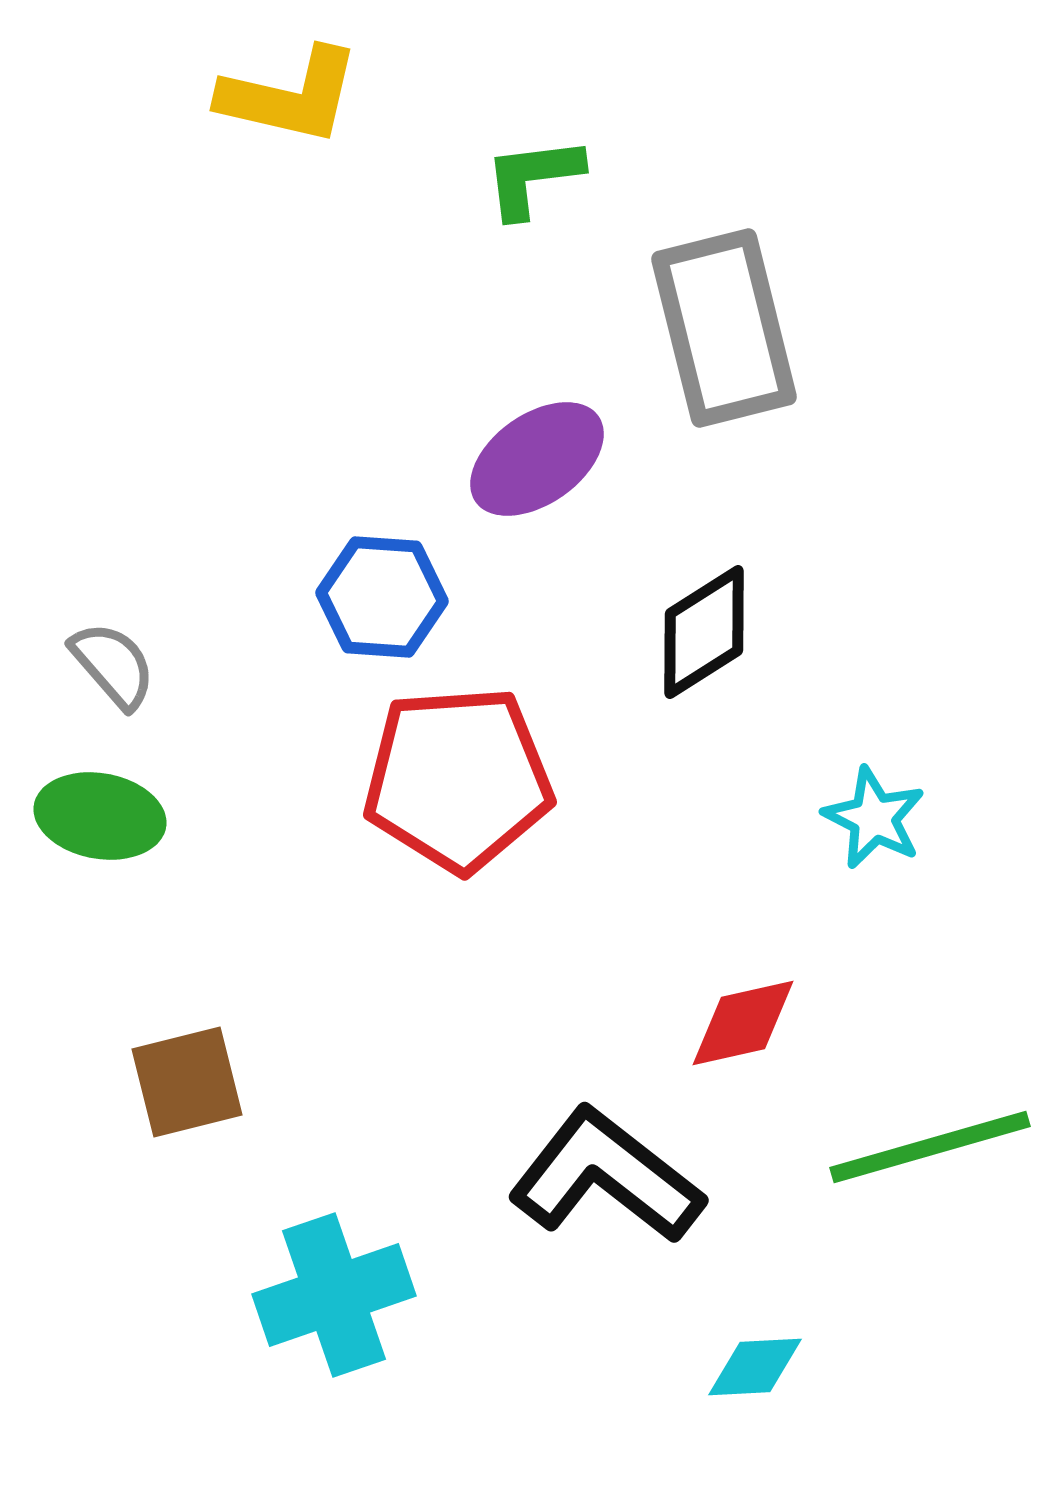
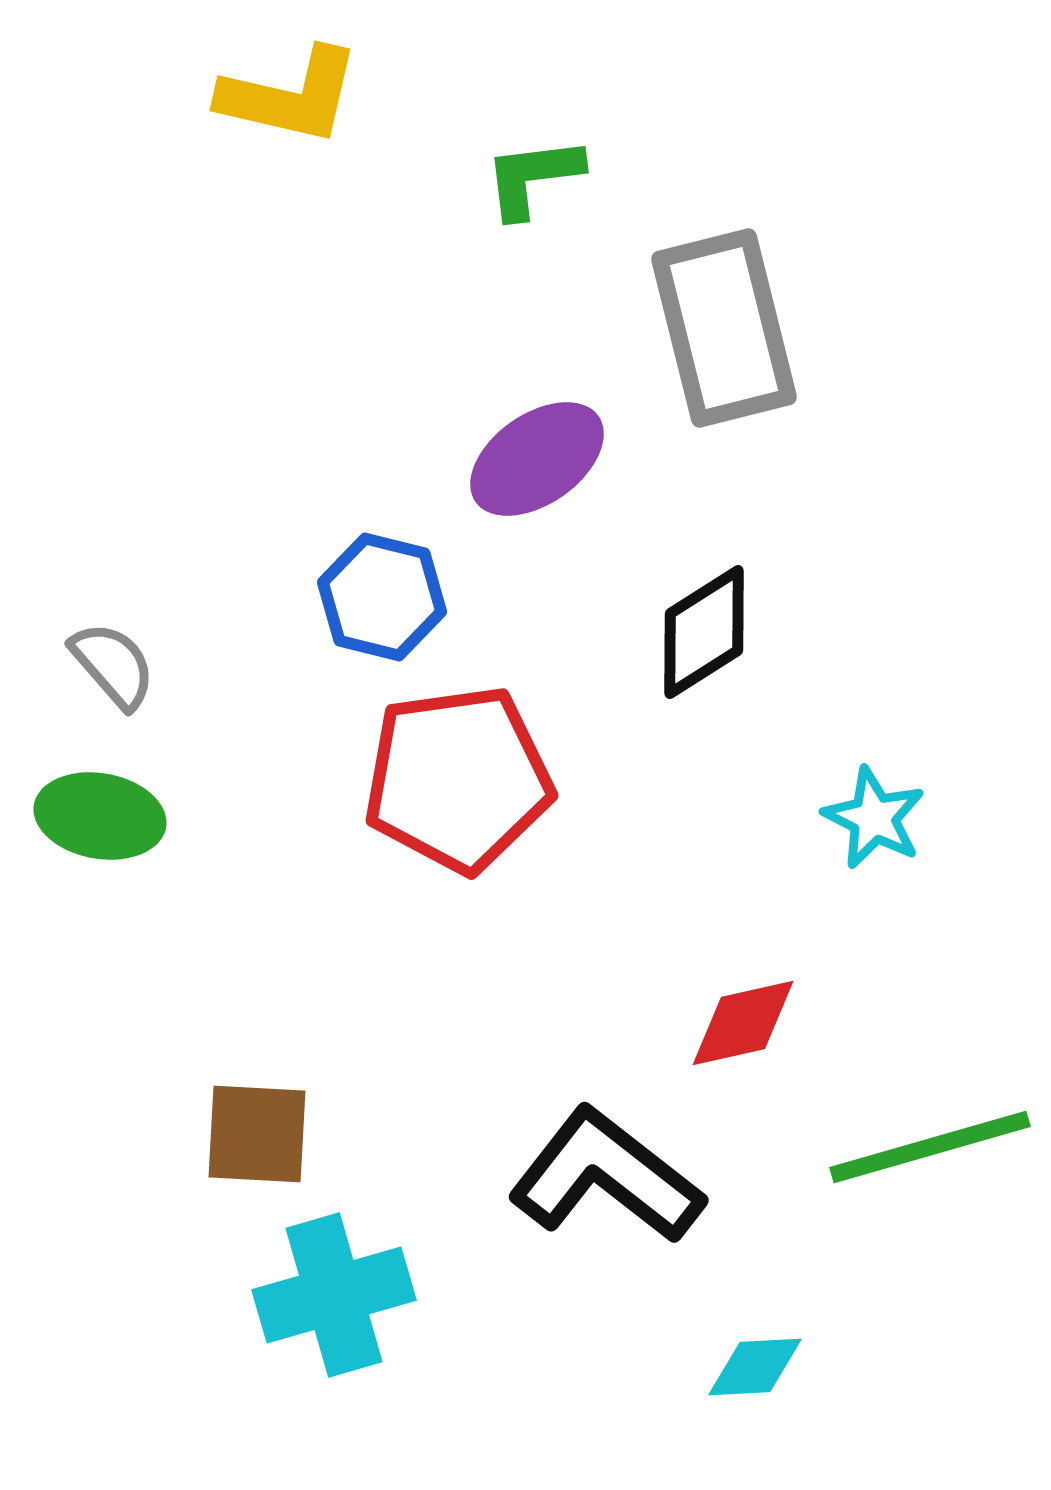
blue hexagon: rotated 10 degrees clockwise
red pentagon: rotated 4 degrees counterclockwise
brown square: moved 70 px right, 52 px down; rotated 17 degrees clockwise
cyan cross: rotated 3 degrees clockwise
